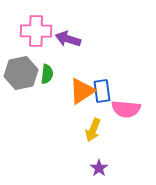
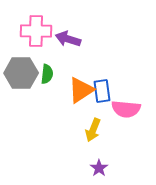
gray hexagon: rotated 12 degrees clockwise
orange triangle: moved 1 px left, 1 px up
